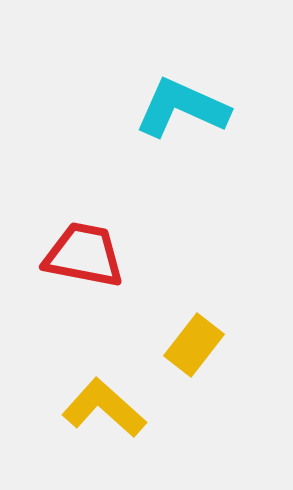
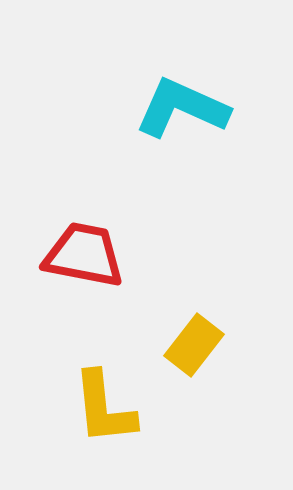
yellow L-shape: rotated 138 degrees counterclockwise
